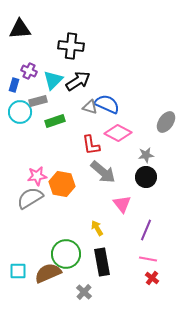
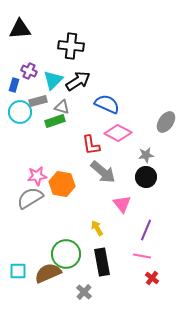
gray triangle: moved 28 px left
pink line: moved 6 px left, 3 px up
